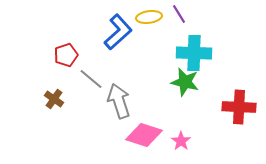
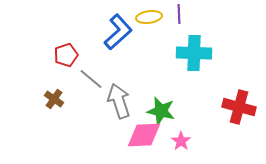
purple line: rotated 30 degrees clockwise
green star: moved 24 px left, 29 px down
red cross: rotated 12 degrees clockwise
pink diamond: rotated 21 degrees counterclockwise
